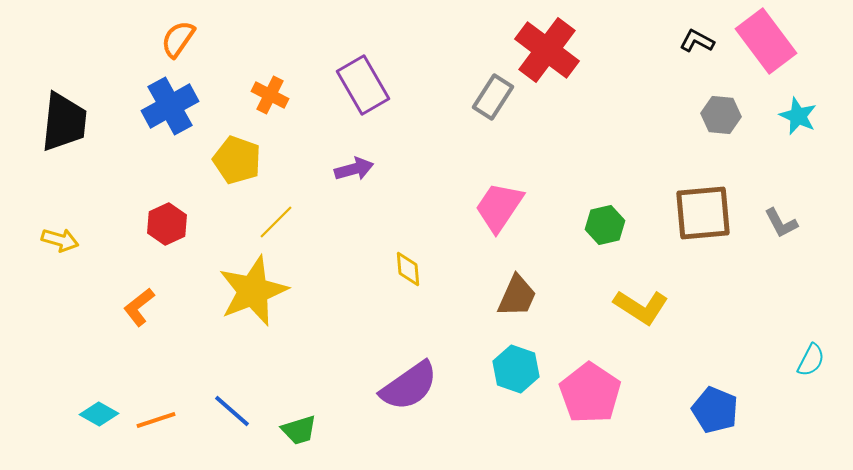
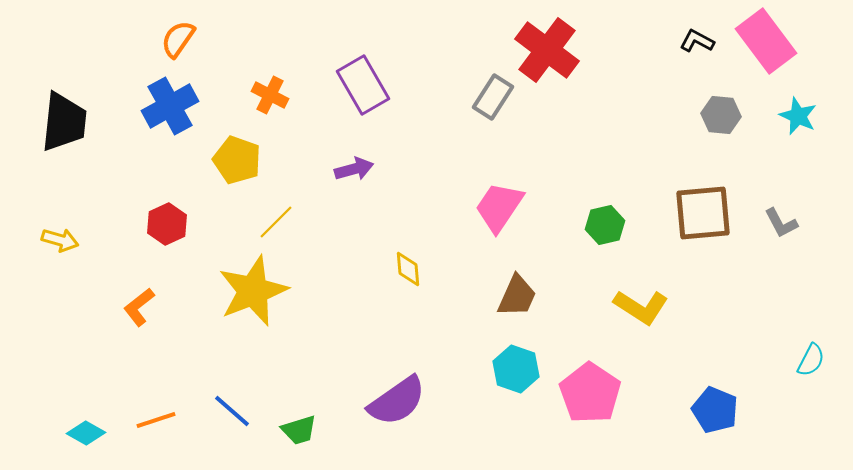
purple semicircle: moved 12 px left, 15 px down
cyan diamond: moved 13 px left, 19 px down
